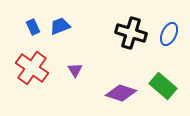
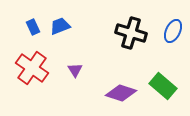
blue ellipse: moved 4 px right, 3 px up
